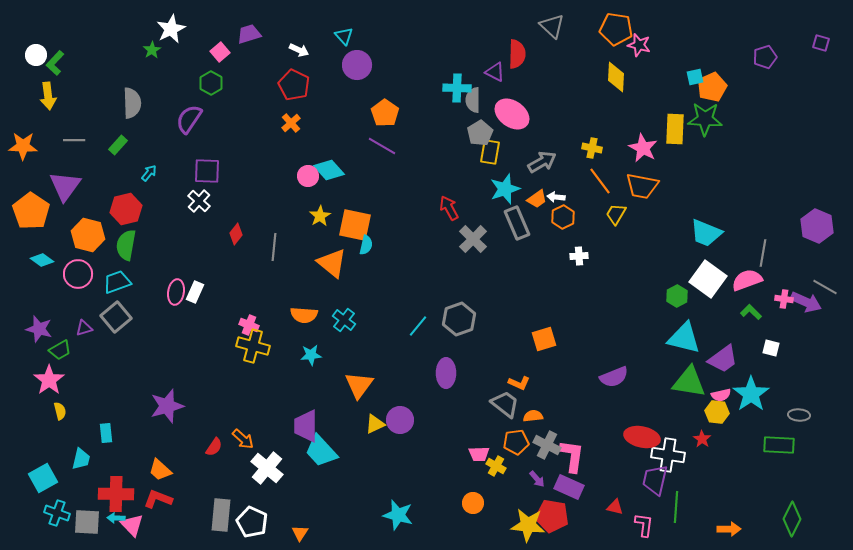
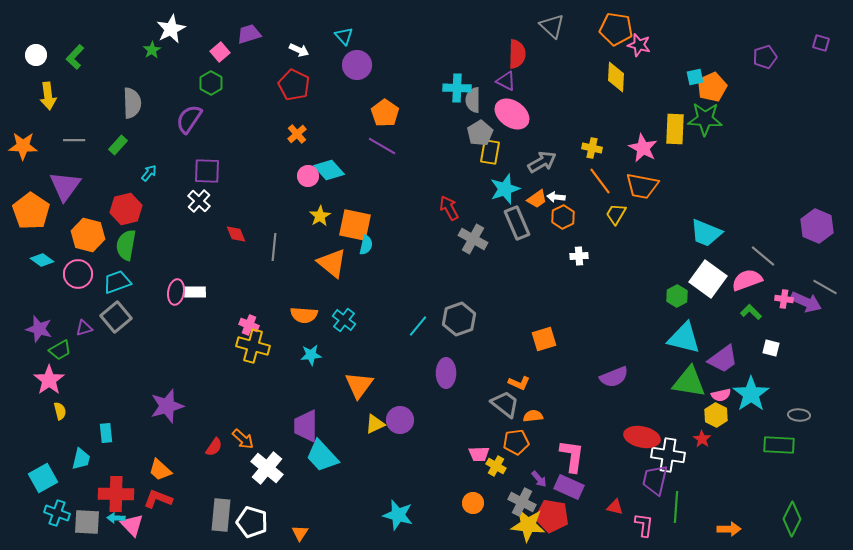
green L-shape at (55, 63): moved 20 px right, 6 px up
purple triangle at (495, 72): moved 11 px right, 9 px down
orange cross at (291, 123): moved 6 px right, 11 px down
red diamond at (236, 234): rotated 60 degrees counterclockwise
gray cross at (473, 239): rotated 16 degrees counterclockwise
gray line at (763, 253): moved 3 px down; rotated 60 degrees counterclockwise
white rectangle at (195, 292): rotated 65 degrees clockwise
yellow hexagon at (717, 412): moved 1 px left, 3 px down; rotated 20 degrees clockwise
gray cross at (547, 445): moved 25 px left, 57 px down
cyan trapezoid at (321, 451): moved 1 px right, 5 px down
purple arrow at (537, 479): moved 2 px right
white pentagon at (252, 522): rotated 8 degrees counterclockwise
